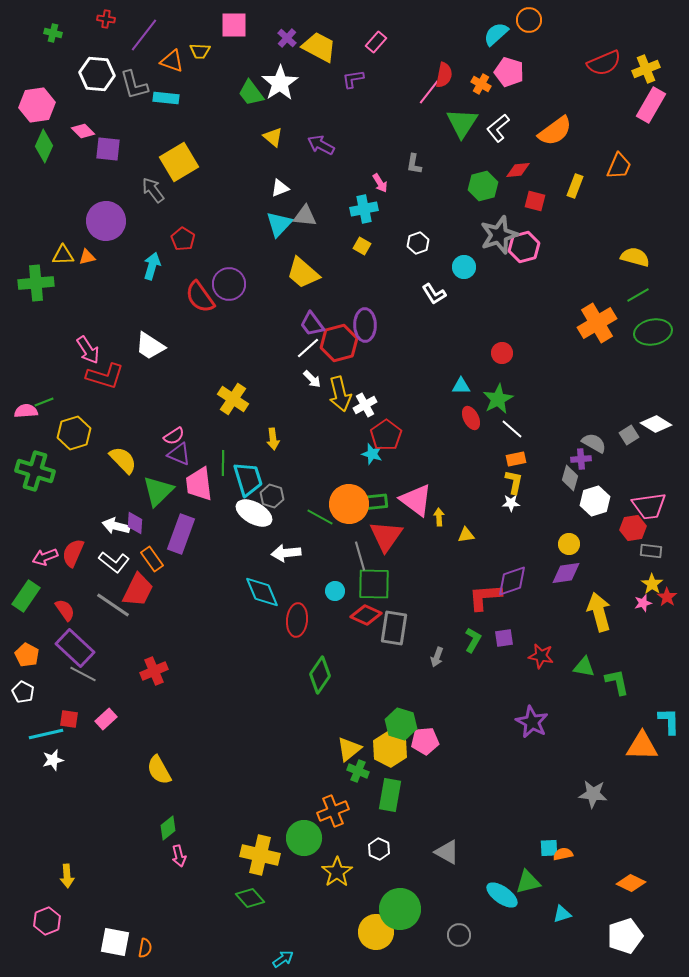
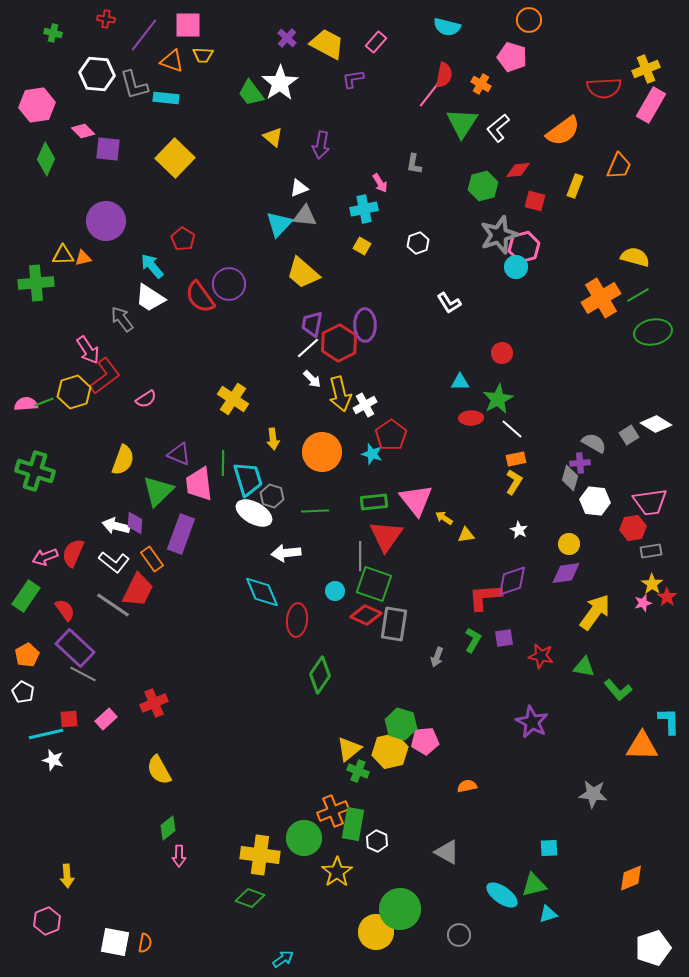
pink square at (234, 25): moved 46 px left
cyan semicircle at (496, 34): moved 49 px left, 7 px up; rotated 124 degrees counterclockwise
yellow trapezoid at (319, 47): moved 8 px right, 3 px up
yellow trapezoid at (200, 51): moved 3 px right, 4 px down
red semicircle at (604, 63): moved 25 px down; rotated 20 degrees clockwise
pink pentagon at (509, 72): moved 3 px right, 15 px up
pink line at (429, 92): moved 3 px down
orange semicircle at (555, 131): moved 8 px right
purple arrow at (321, 145): rotated 108 degrees counterclockwise
green diamond at (44, 146): moved 2 px right, 13 px down
yellow square at (179, 162): moved 4 px left, 4 px up; rotated 15 degrees counterclockwise
white triangle at (280, 188): moved 19 px right
gray arrow at (153, 190): moved 31 px left, 129 px down
orange triangle at (87, 257): moved 4 px left, 1 px down
cyan arrow at (152, 266): rotated 56 degrees counterclockwise
cyan circle at (464, 267): moved 52 px right
white L-shape at (434, 294): moved 15 px right, 9 px down
orange cross at (597, 323): moved 4 px right, 25 px up
purple trapezoid at (312, 324): rotated 48 degrees clockwise
red hexagon at (339, 343): rotated 12 degrees counterclockwise
white trapezoid at (150, 346): moved 48 px up
red L-shape at (105, 376): rotated 54 degrees counterclockwise
cyan triangle at (461, 386): moved 1 px left, 4 px up
pink semicircle at (26, 411): moved 7 px up
red ellipse at (471, 418): rotated 65 degrees counterclockwise
yellow hexagon at (74, 433): moved 41 px up
red pentagon at (386, 435): moved 5 px right
pink semicircle at (174, 436): moved 28 px left, 37 px up
purple cross at (581, 459): moved 1 px left, 4 px down
yellow semicircle at (123, 460): rotated 64 degrees clockwise
yellow L-shape at (514, 482): rotated 20 degrees clockwise
pink triangle at (416, 500): rotated 15 degrees clockwise
white hexagon at (595, 501): rotated 24 degrees clockwise
white star at (511, 503): moved 8 px right, 27 px down; rotated 30 degrees clockwise
orange circle at (349, 504): moved 27 px left, 52 px up
pink trapezoid at (649, 506): moved 1 px right, 4 px up
green line at (320, 517): moved 5 px left, 6 px up; rotated 32 degrees counterclockwise
yellow arrow at (439, 517): moved 5 px right, 1 px down; rotated 54 degrees counterclockwise
gray rectangle at (651, 551): rotated 15 degrees counterclockwise
gray line at (360, 556): rotated 16 degrees clockwise
green square at (374, 584): rotated 18 degrees clockwise
yellow arrow at (599, 612): moved 4 px left; rotated 51 degrees clockwise
gray rectangle at (394, 628): moved 4 px up
orange pentagon at (27, 655): rotated 15 degrees clockwise
red cross at (154, 671): moved 32 px down
green L-shape at (617, 682): moved 1 px right, 8 px down; rotated 152 degrees clockwise
red square at (69, 719): rotated 12 degrees counterclockwise
yellow hexagon at (390, 749): moved 2 px down; rotated 20 degrees clockwise
white star at (53, 760): rotated 30 degrees clockwise
green rectangle at (390, 795): moved 37 px left, 29 px down
white hexagon at (379, 849): moved 2 px left, 8 px up
orange semicircle at (563, 854): moved 96 px left, 68 px up
yellow cross at (260, 855): rotated 6 degrees counterclockwise
pink arrow at (179, 856): rotated 15 degrees clockwise
green triangle at (528, 882): moved 6 px right, 3 px down
orange diamond at (631, 883): moved 5 px up; rotated 48 degrees counterclockwise
green diamond at (250, 898): rotated 28 degrees counterclockwise
cyan triangle at (562, 914): moved 14 px left
white pentagon at (625, 936): moved 28 px right, 12 px down
orange semicircle at (145, 948): moved 5 px up
